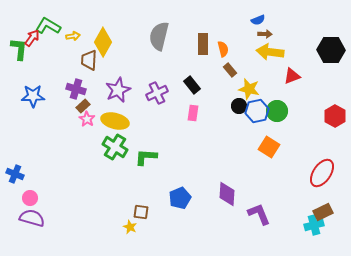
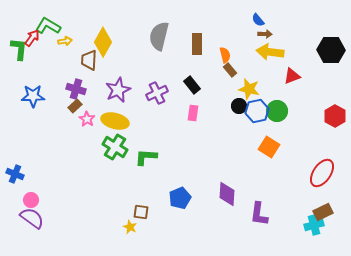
blue semicircle at (258, 20): rotated 72 degrees clockwise
yellow arrow at (73, 36): moved 8 px left, 5 px down
brown rectangle at (203, 44): moved 6 px left
orange semicircle at (223, 49): moved 2 px right, 6 px down
brown rectangle at (83, 106): moved 8 px left
pink circle at (30, 198): moved 1 px right, 2 px down
purple L-shape at (259, 214): rotated 150 degrees counterclockwise
purple semicircle at (32, 218): rotated 20 degrees clockwise
